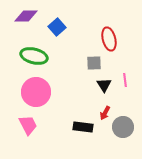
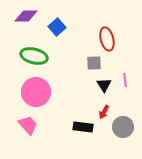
red ellipse: moved 2 px left
red arrow: moved 1 px left, 1 px up
pink trapezoid: rotated 15 degrees counterclockwise
